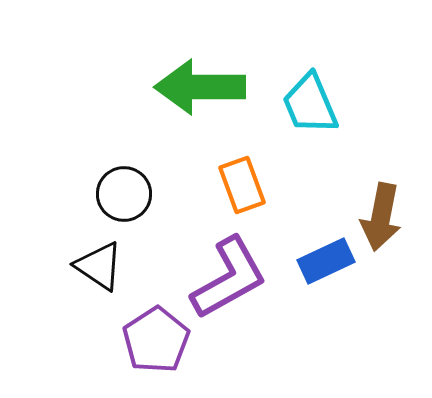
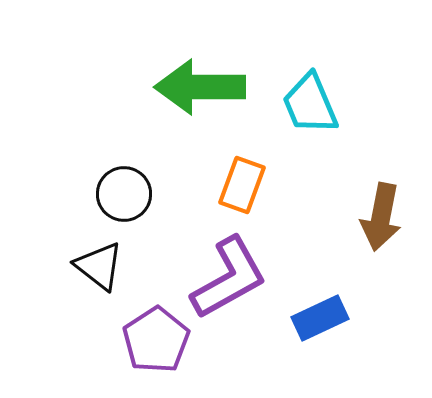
orange rectangle: rotated 40 degrees clockwise
blue rectangle: moved 6 px left, 57 px down
black triangle: rotated 4 degrees clockwise
